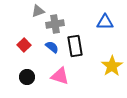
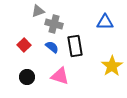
gray cross: moved 1 px left; rotated 24 degrees clockwise
